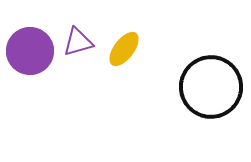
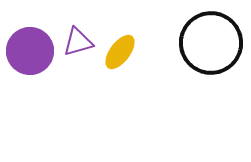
yellow ellipse: moved 4 px left, 3 px down
black circle: moved 44 px up
